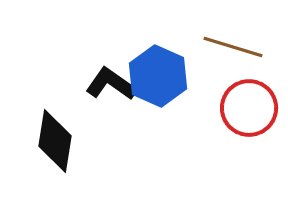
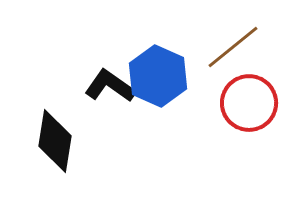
brown line: rotated 56 degrees counterclockwise
black L-shape: moved 1 px left, 2 px down
red circle: moved 5 px up
